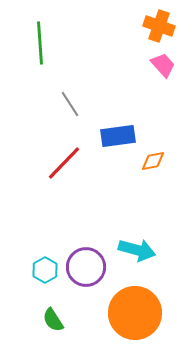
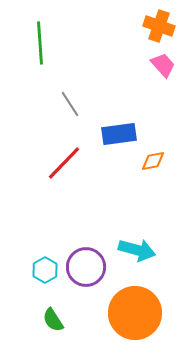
blue rectangle: moved 1 px right, 2 px up
